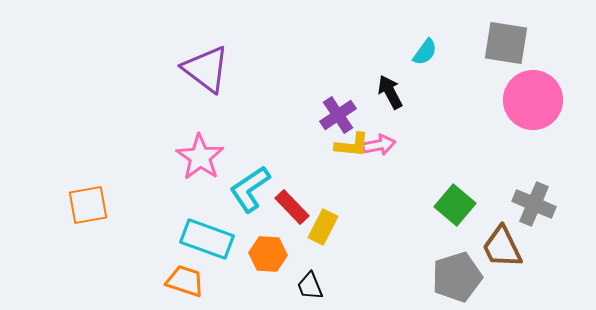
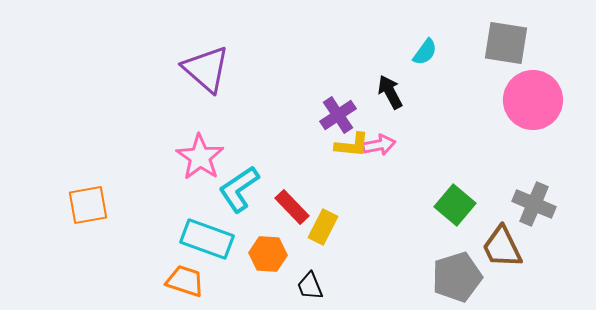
purple triangle: rotated 4 degrees clockwise
cyan L-shape: moved 11 px left
